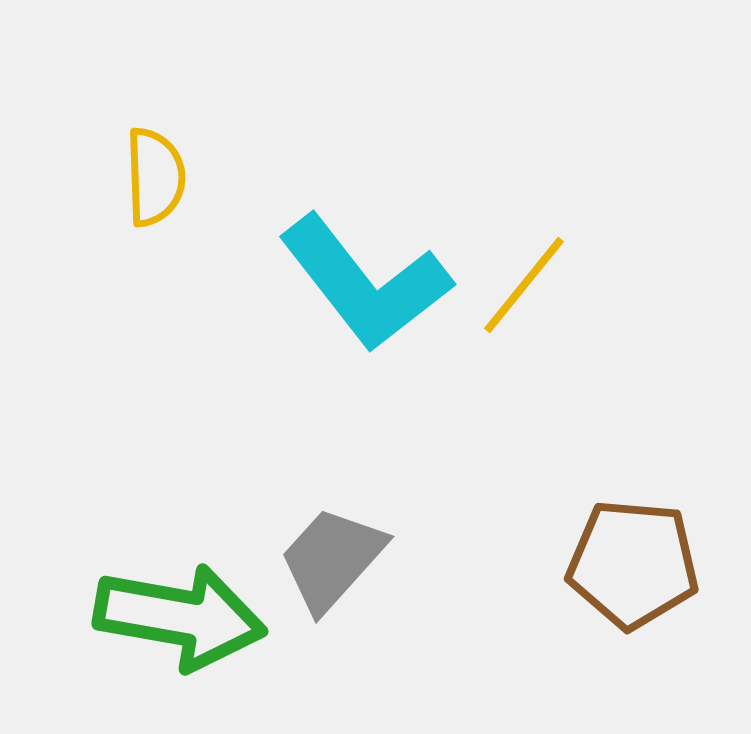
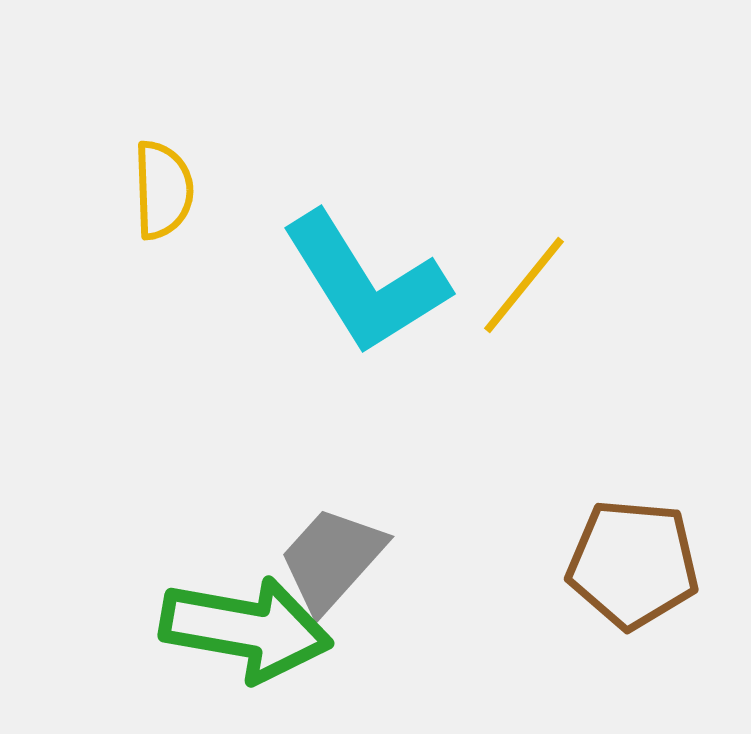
yellow semicircle: moved 8 px right, 13 px down
cyan L-shape: rotated 6 degrees clockwise
green arrow: moved 66 px right, 12 px down
